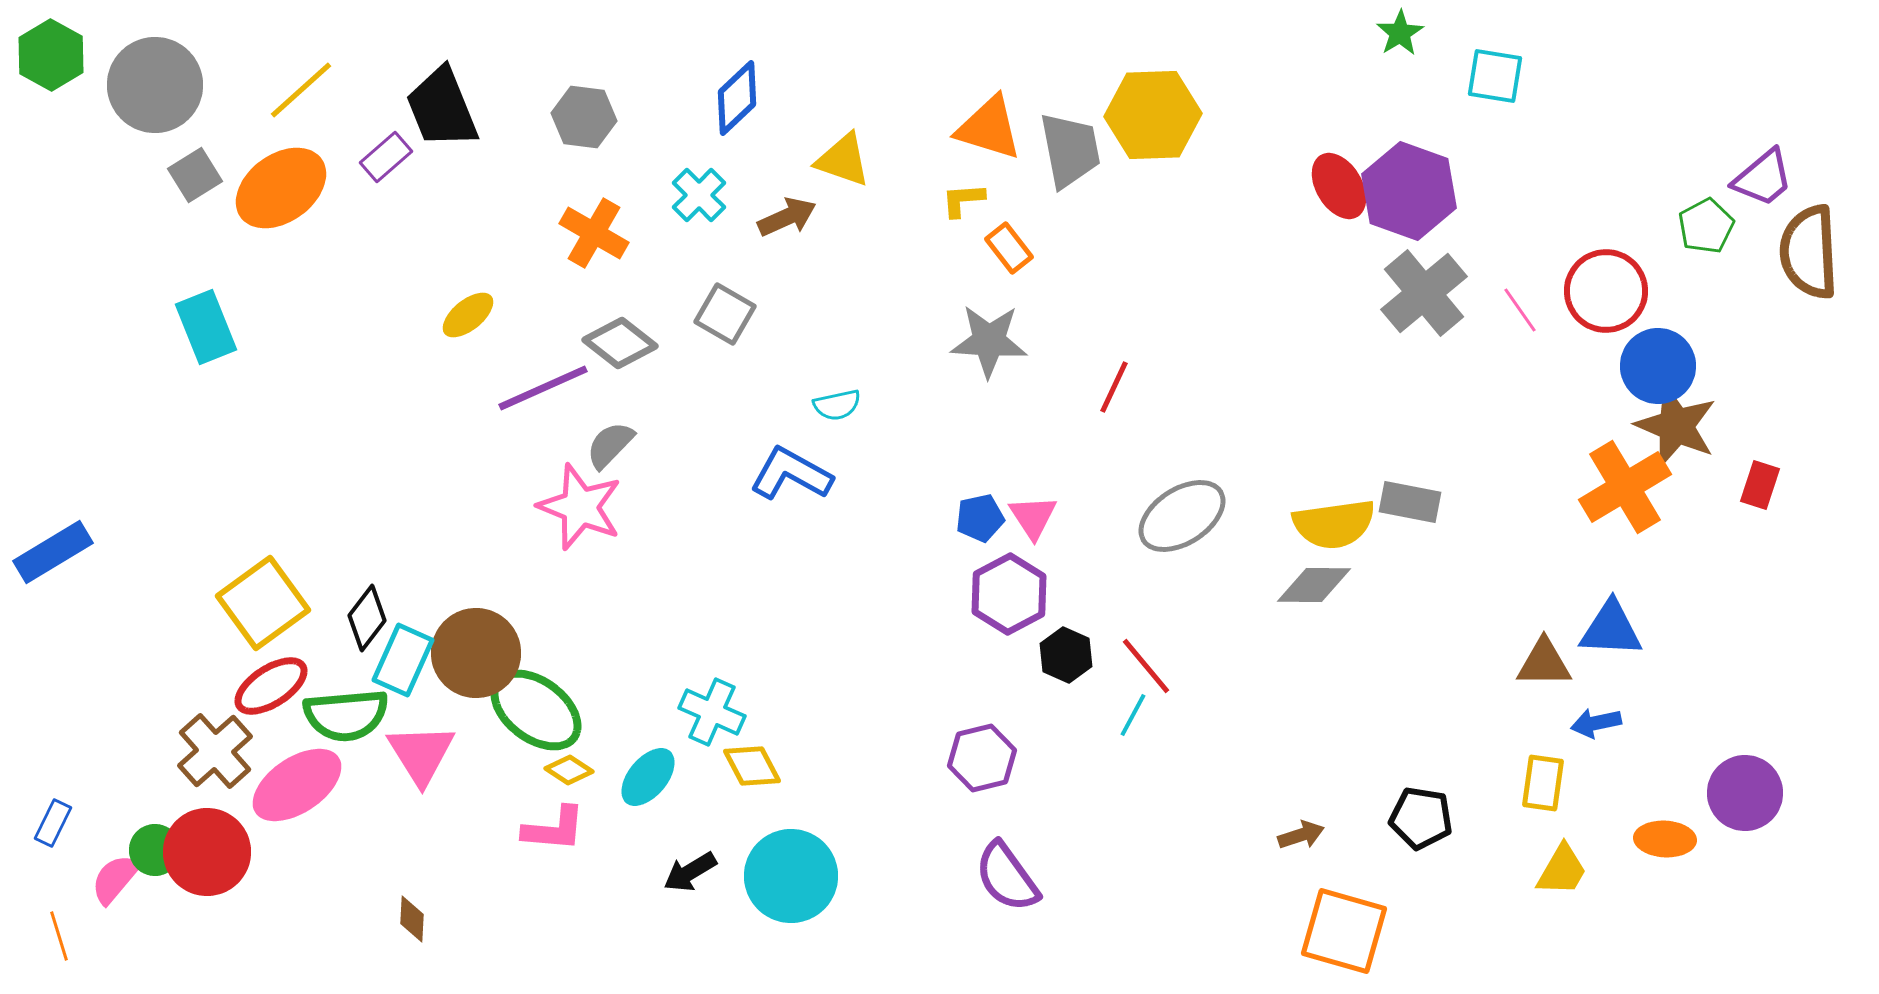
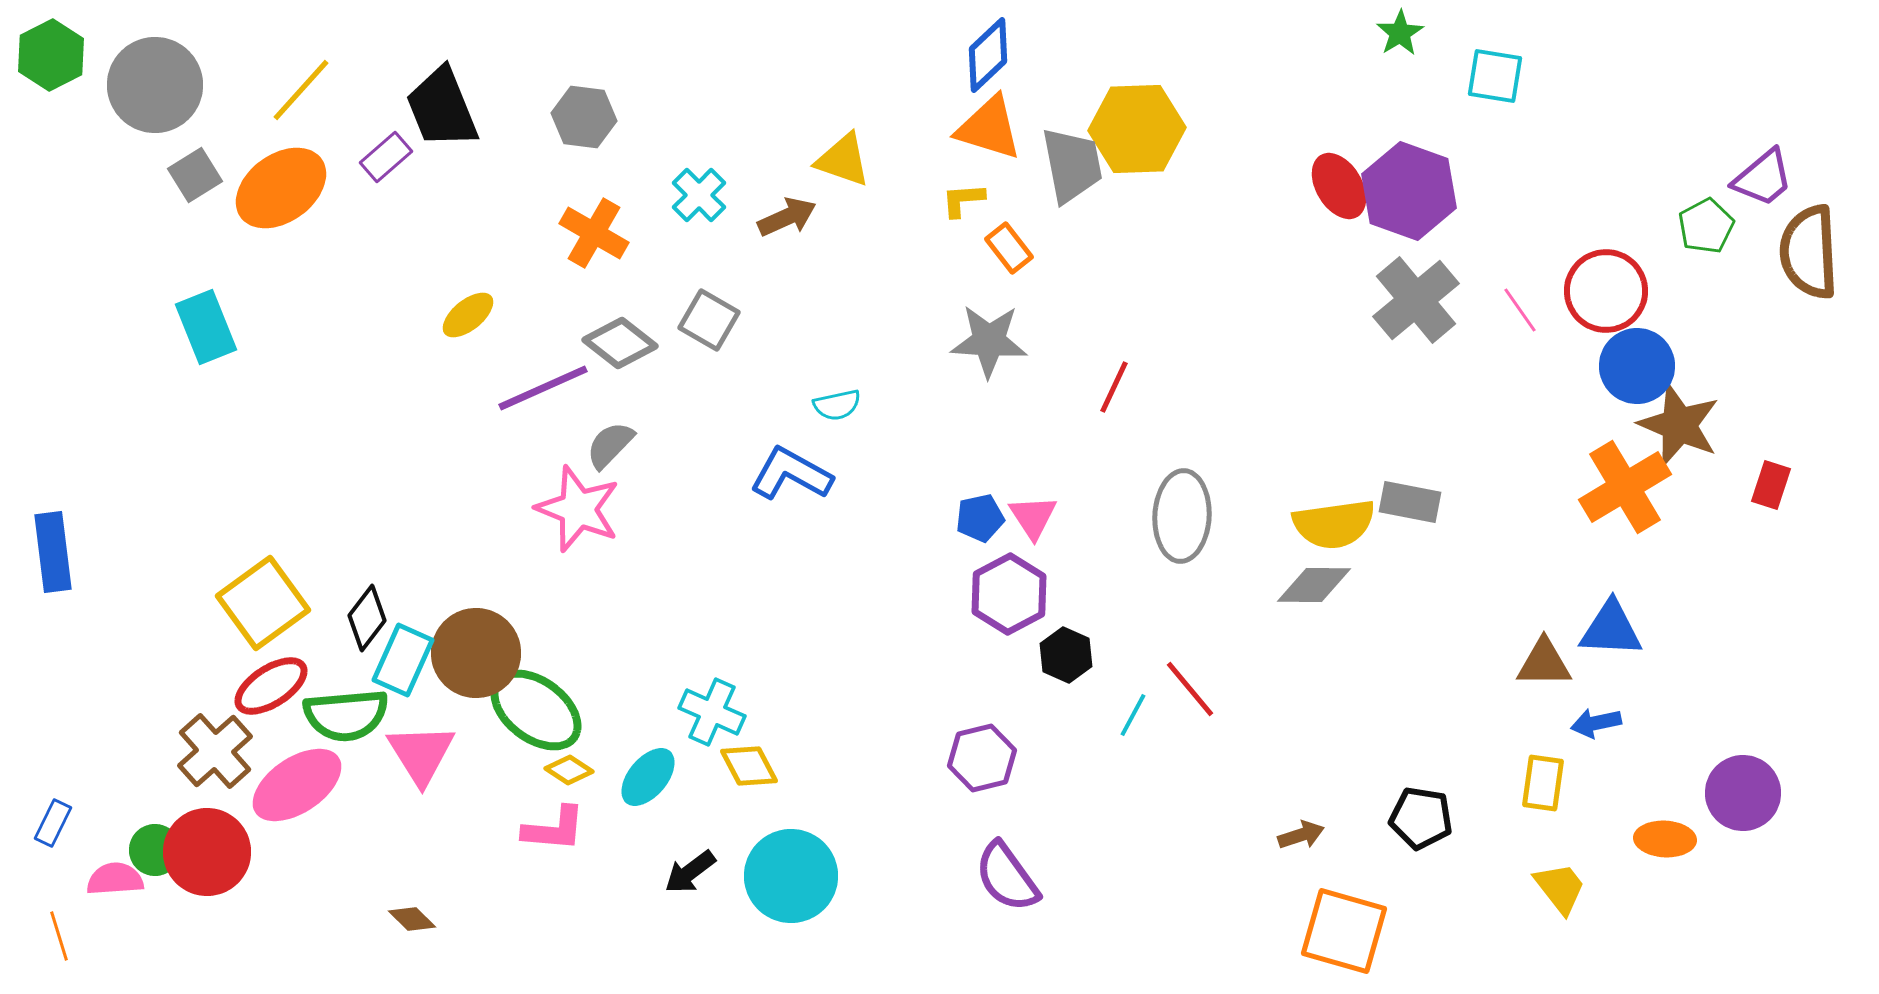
green hexagon at (51, 55): rotated 4 degrees clockwise
yellow line at (301, 90): rotated 6 degrees counterclockwise
blue diamond at (737, 98): moved 251 px right, 43 px up
yellow hexagon at (1153, 115): moved 16 px left, 14 px down
gray trapezoid at (1070, 150): moved 2 px right, 15 px down
gray cross at (1424, 293): moved 8 px left, 7 px down
gray square at (725, 314): moved 16 px left, 6 px down
blue circle at (1658, 366): moved 21 px left
brown star at (1676, 426): moved 3 px right, 1 px up
red rectangle at (1760, 485): moved 11 px right
pink star at (580, 507): moved 2 px left, 2 px down
gray ellipse at (1182, 516): rotated 54 degrees counterclockwise
blue rectangle at (53, 552): rotated 66 degrees counterclockwise
red line at (1146, 666): moved 44 px right, 23 px down
yellow diamond at (752, 766): moved 3 px left
purple circle at (1745, 793): moved 2 px left
yellow trapezoid at (1562, 870): moved 2 px left, 18 px down; rotated 68 degrees counterclockwise
black arrow at (690, 872): rotated 6 degrees counterclockwise
pink semicircle at (115, 879): rotated 46 degrees clockwise
brown diamond at (412, 919): rotated 48 degrees counterclockwise
